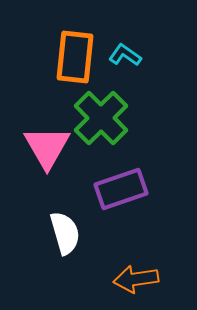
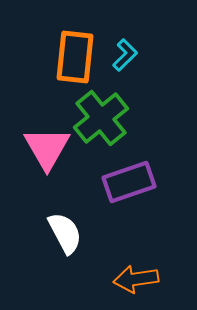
cyan L-shape: rotated 100 degrees clockwise
green cross: rotated 6 degrees clockwise
pink triangle: moved 1 px down
purple rectangle: moved 8 px right, 7 px up
white semicircle: rotated 12 degrees counterclockwise
